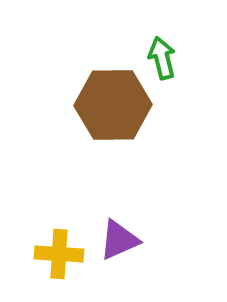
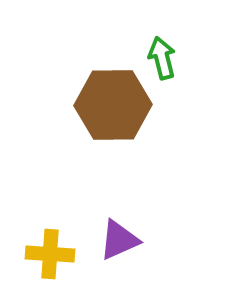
yellow cross: moved 9 px left
